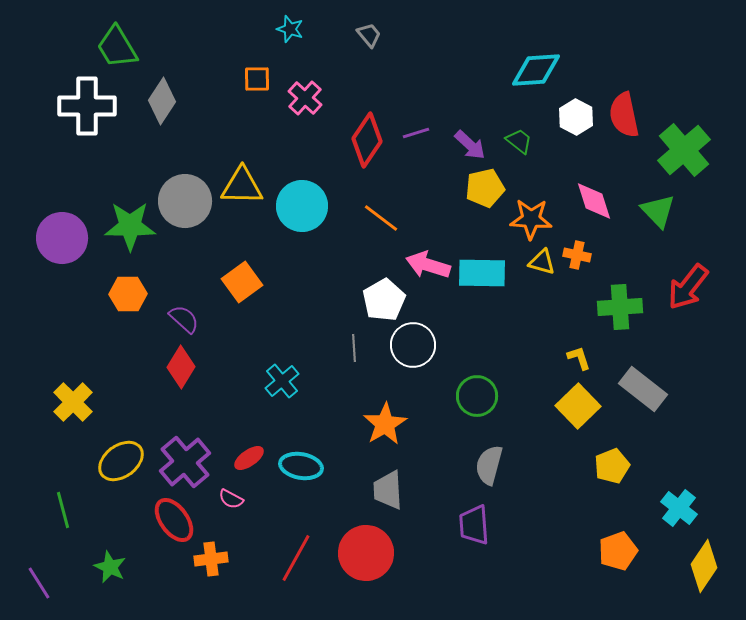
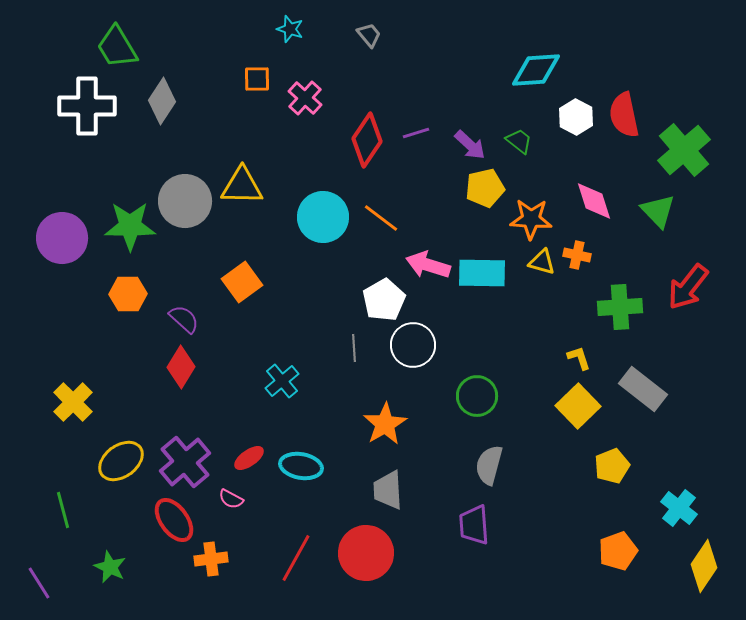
cyan circle at (302, 206): moved 21 px right, 11 px down
